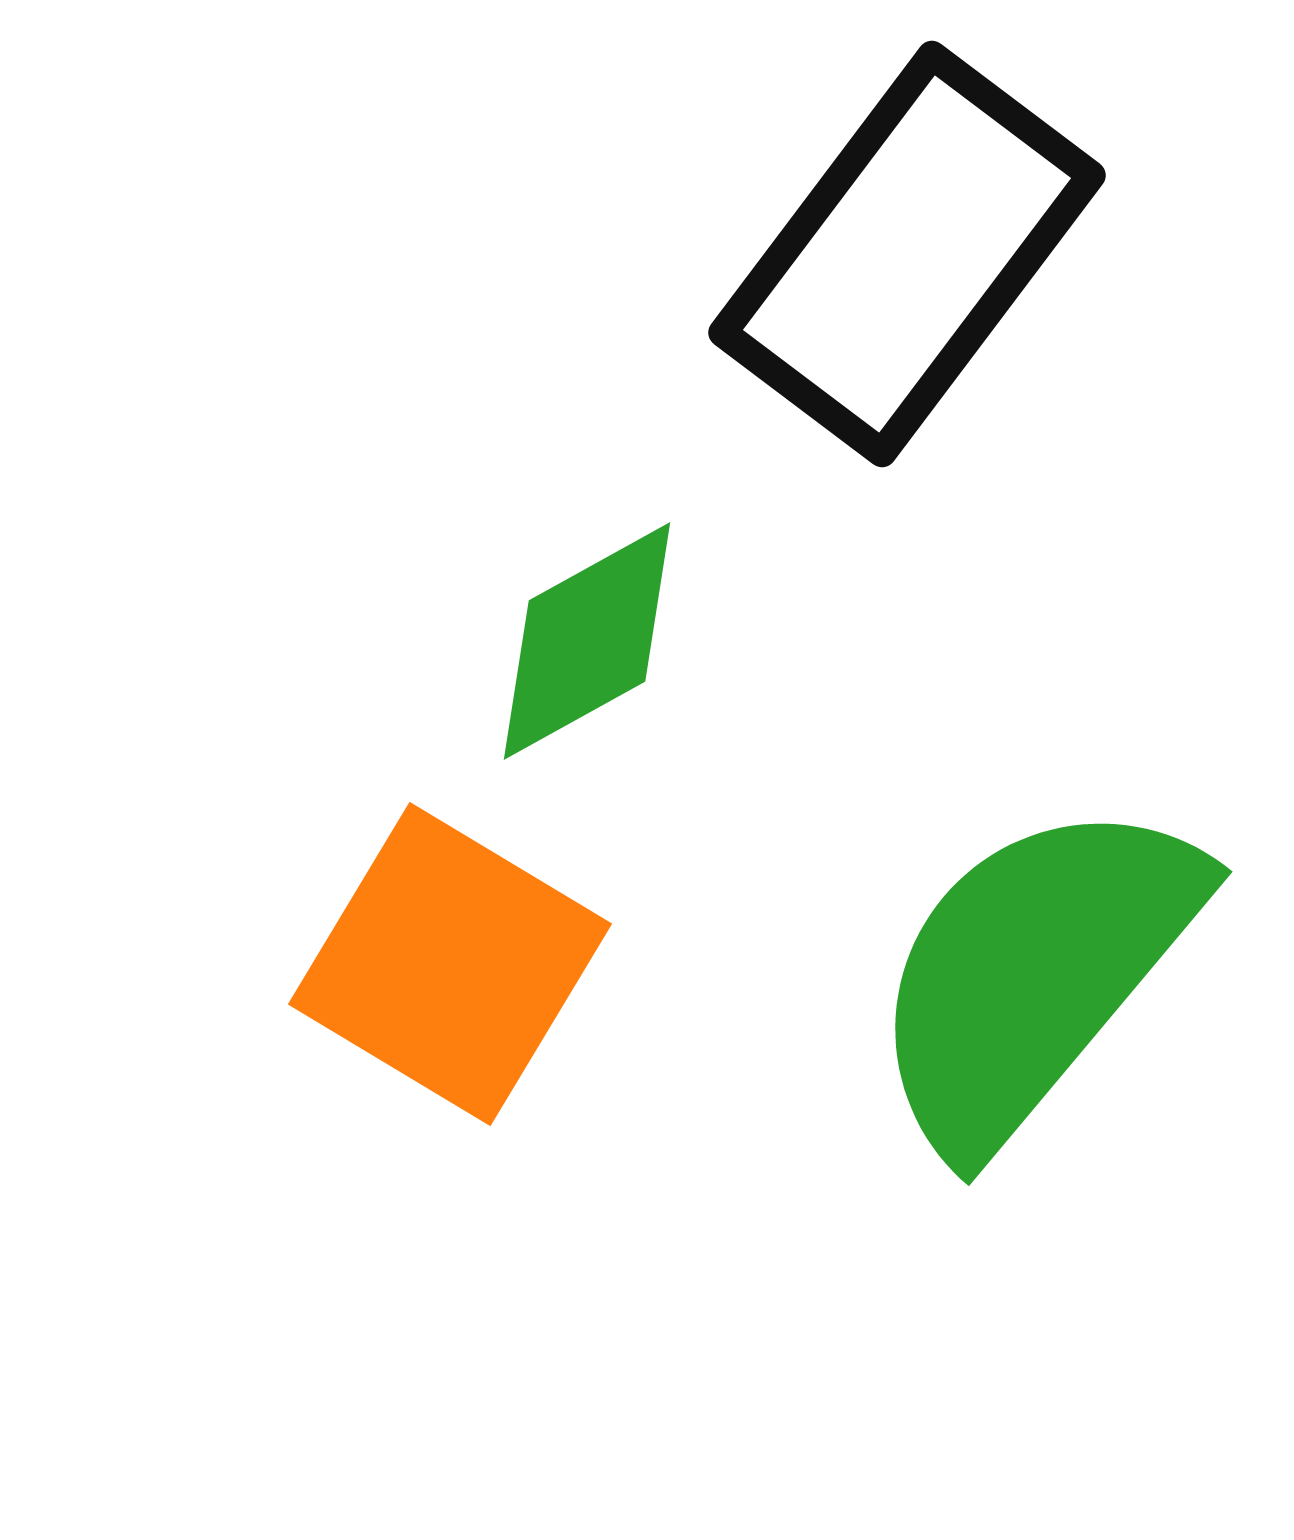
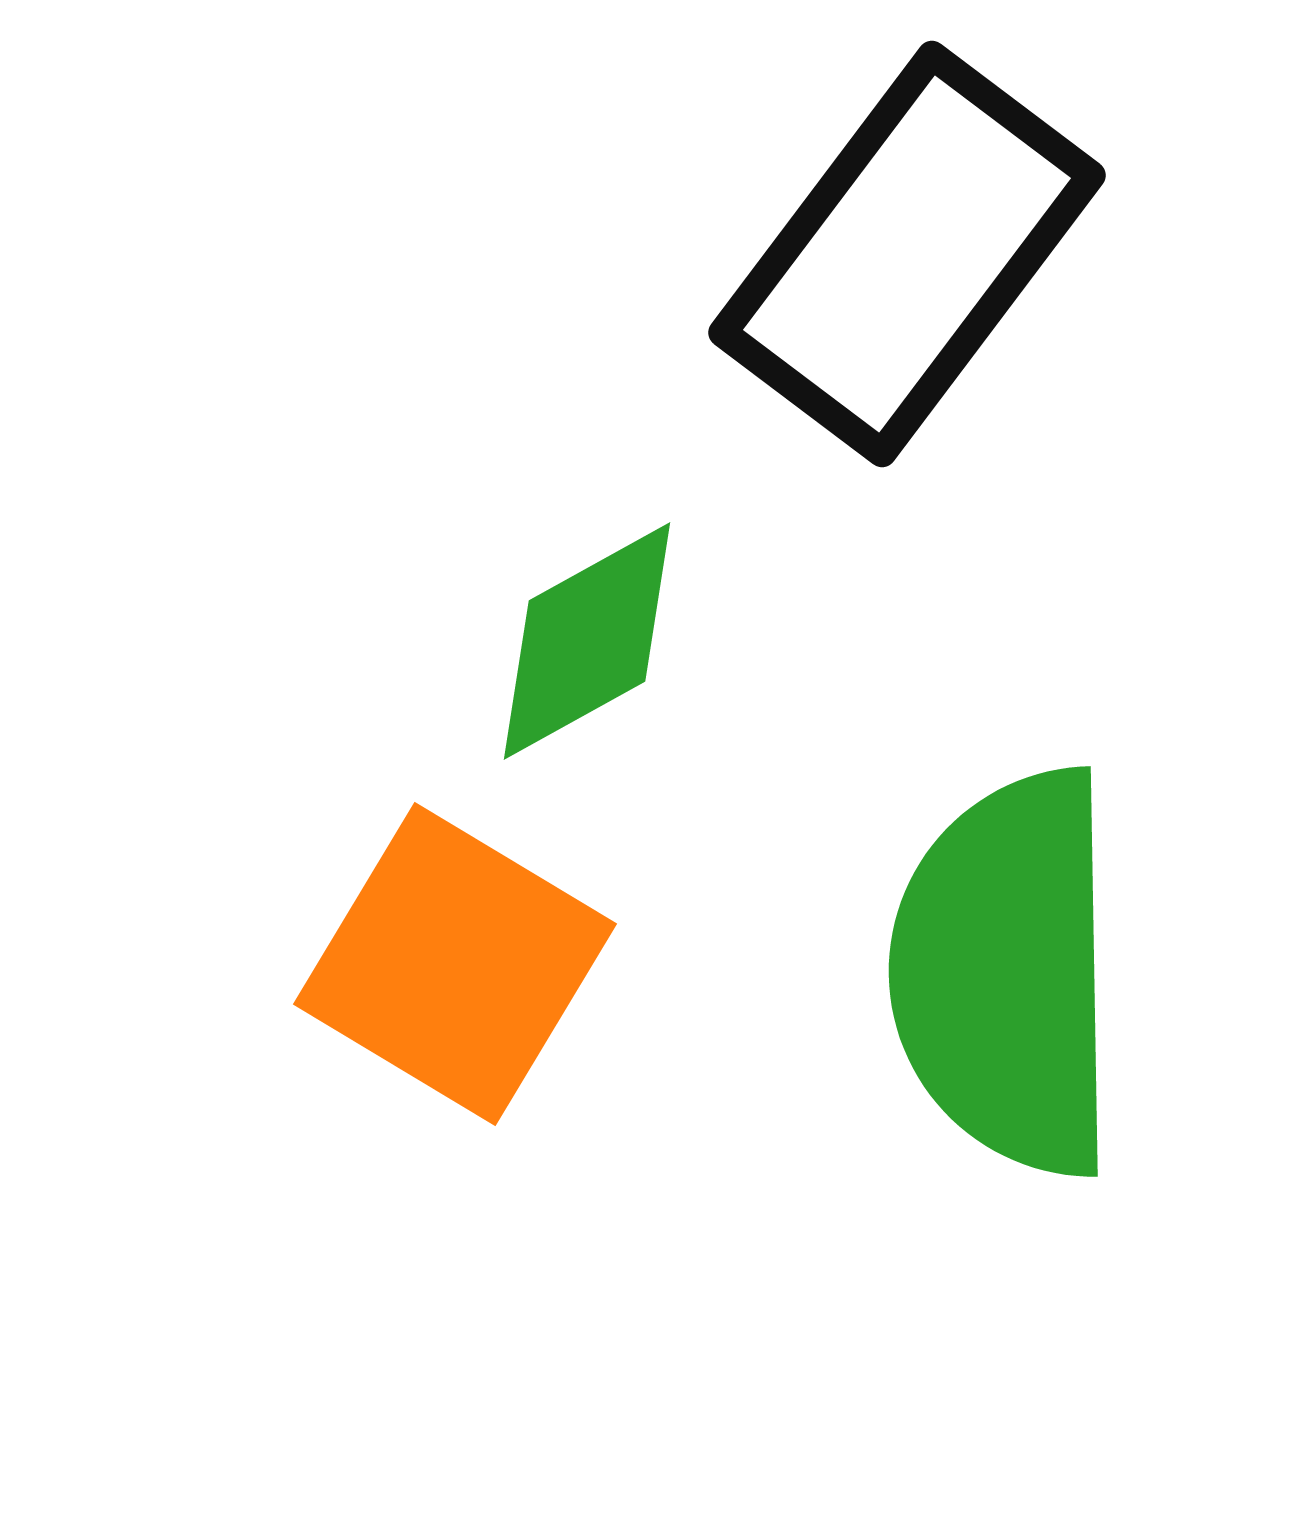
orange square: moved 5 px right
green semicircle: moved 27 px left; rotated 41 degrees counterclockwise
